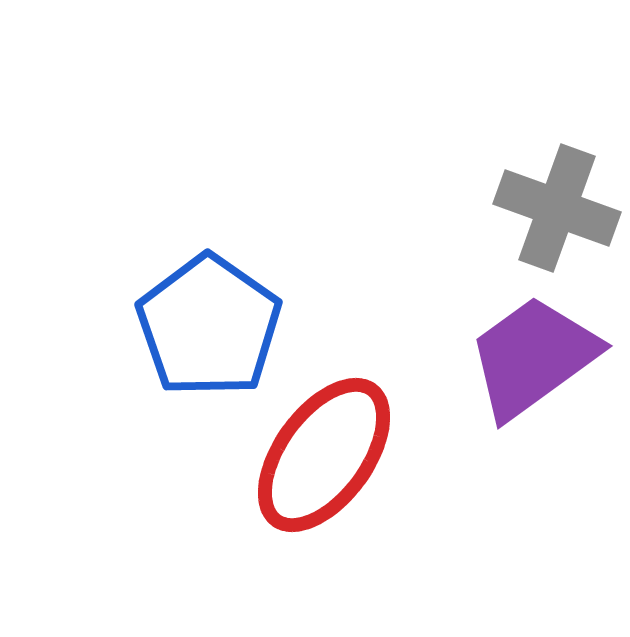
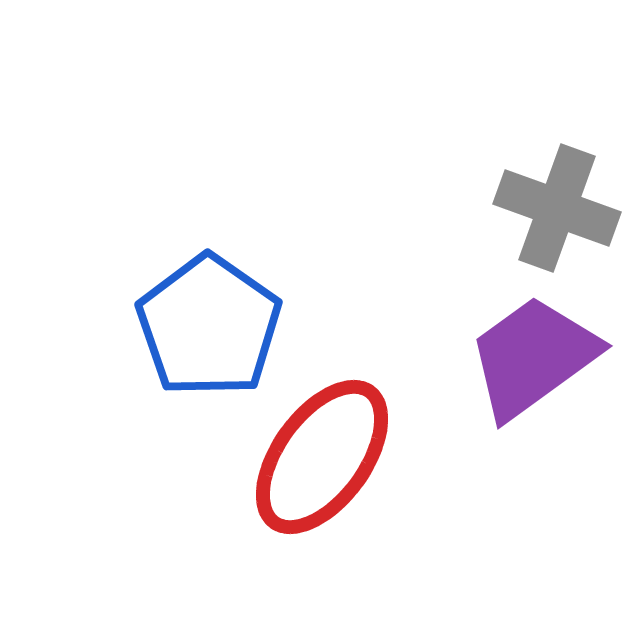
red ellipse: moved 2 px left, 2 px down
